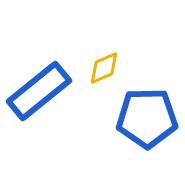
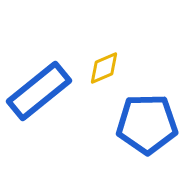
blue pentagon: moved 6 px down
